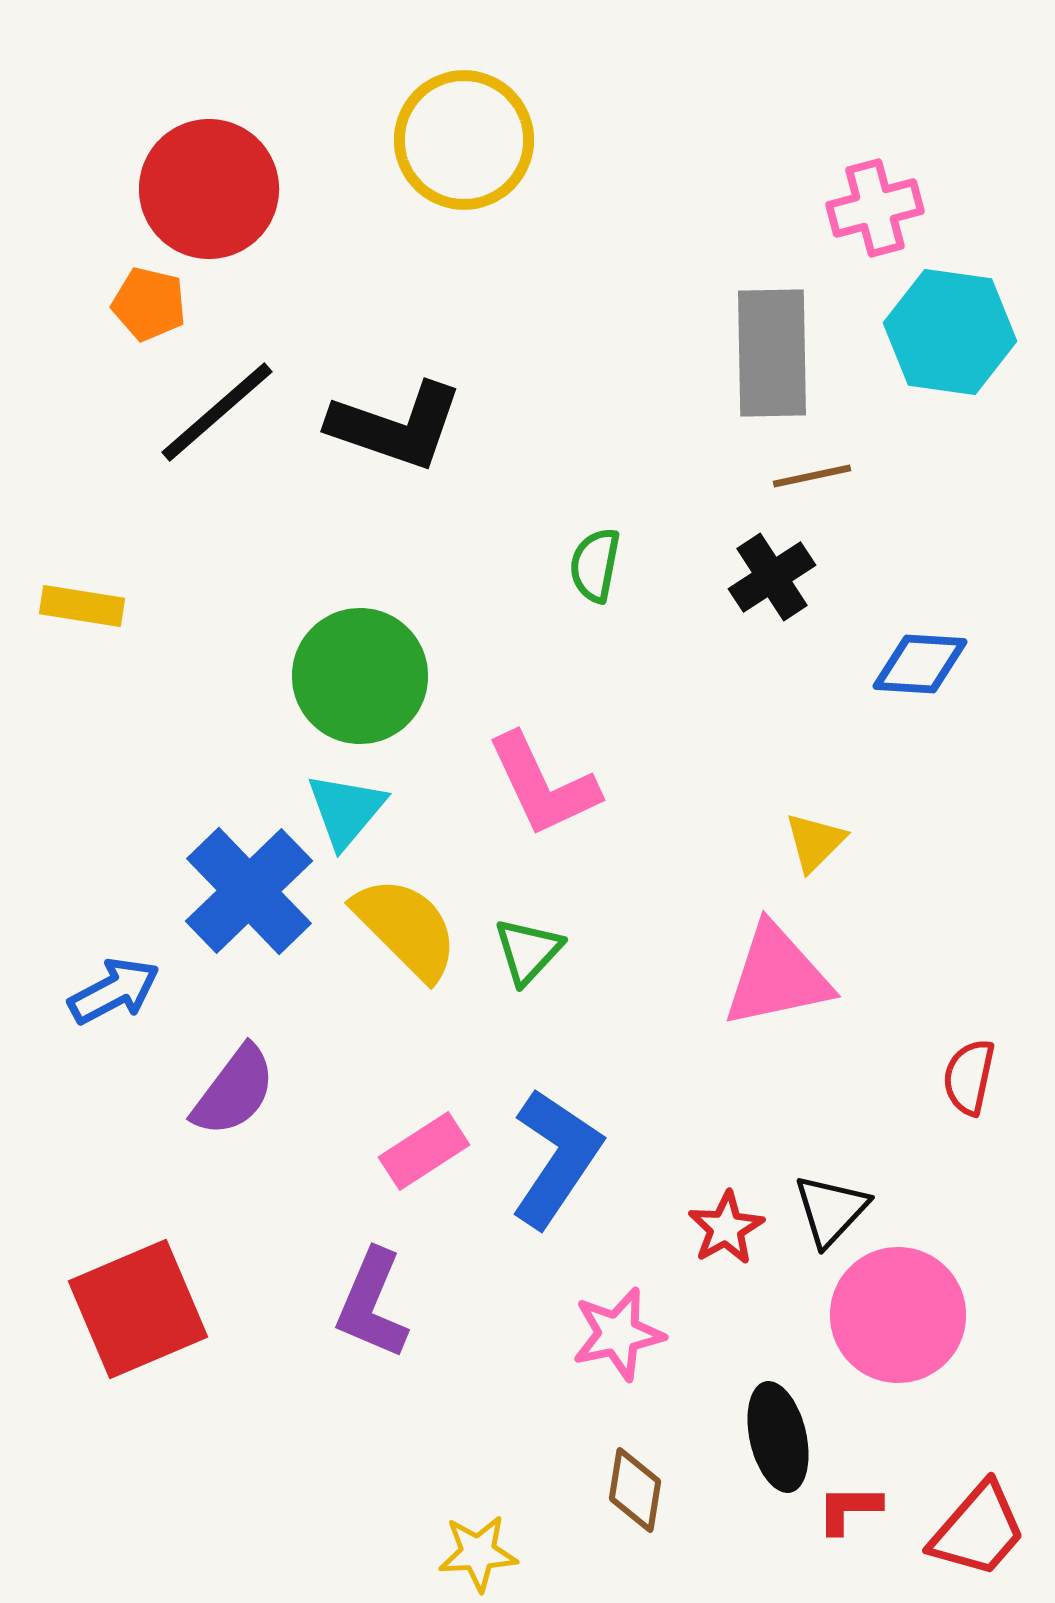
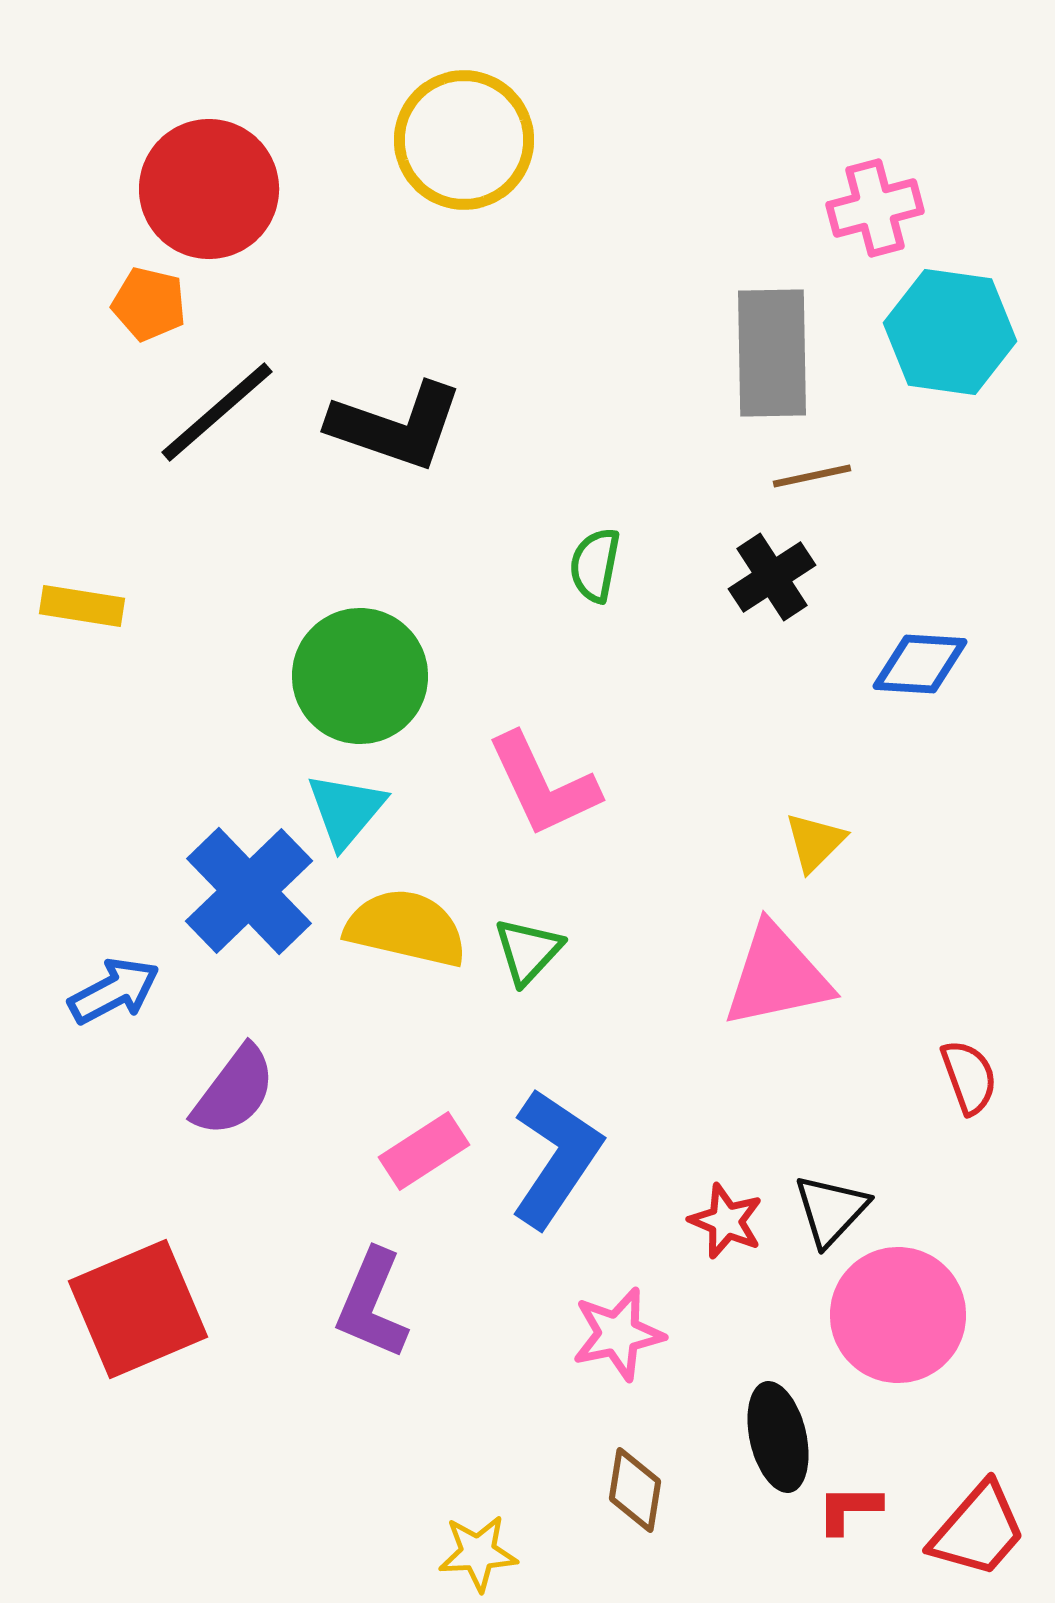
yellow semicircle: rotated 32 degrees counterclockwise
red semicircle: rotated 148 degrees clockwise
red star: moved 7 px up; rotated 20 degrees counterclockwise
